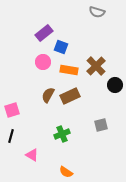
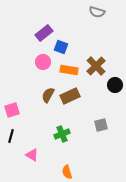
orange semicircle: moved 1 px right; rotated 40 degrees clockwise
